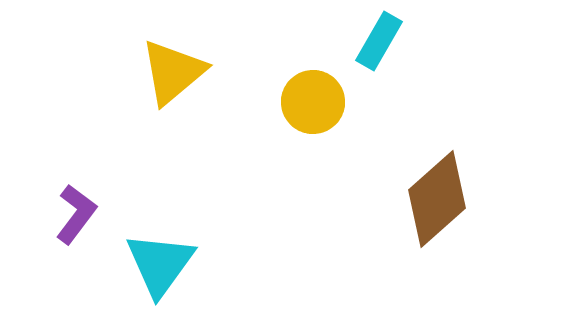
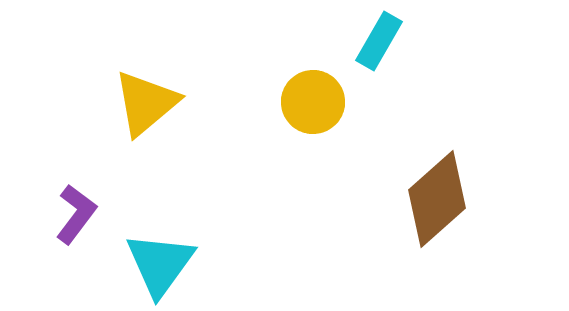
yellow triangle: moved 27 px left, 31 px down
